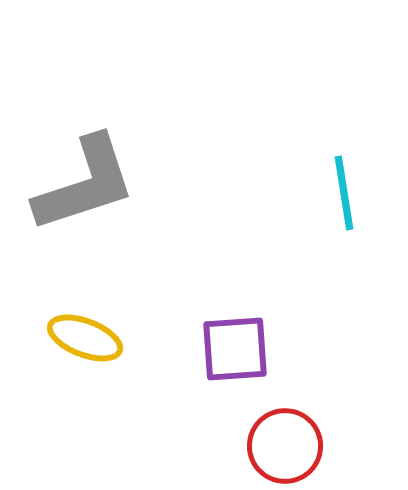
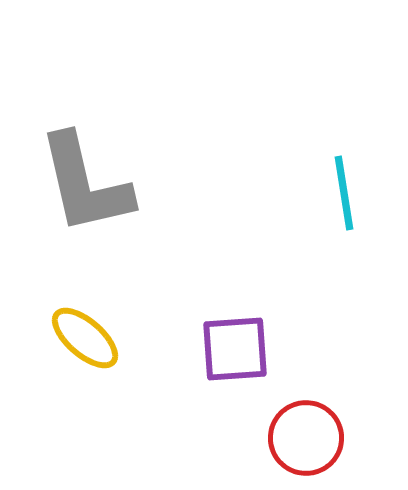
gray L-shape: rotated 95 degrees clockwise
yellow ellipse: rotated 20 degrees clockwise
red circle: moved 21 px right, 8 px up
